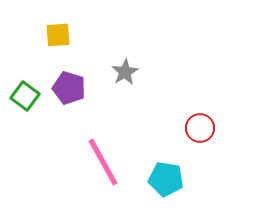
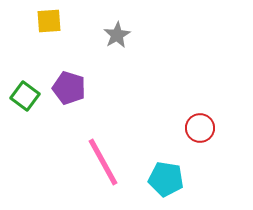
yellow square: moved 9 px left, 14 px up
gray star: moved 8 px left, 37 px up
